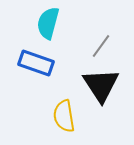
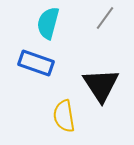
gray line: moved 4 px right, 28 px up
